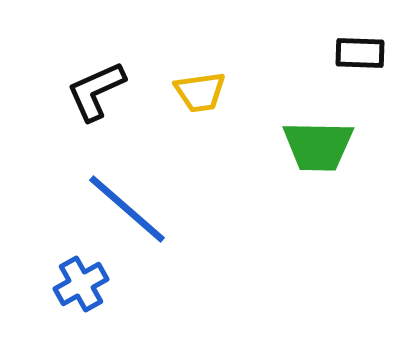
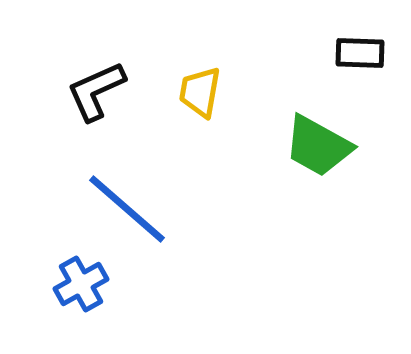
yellow trapezoid: rotated 108 degrees clockwise
green trapezoid: rotated 28 degrees clockwise
